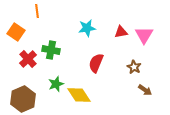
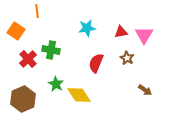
orange square: moved 1 px up
brown star: moved 7 px left, 9 px up
green star: rotated 21 degrees counterclockwise
